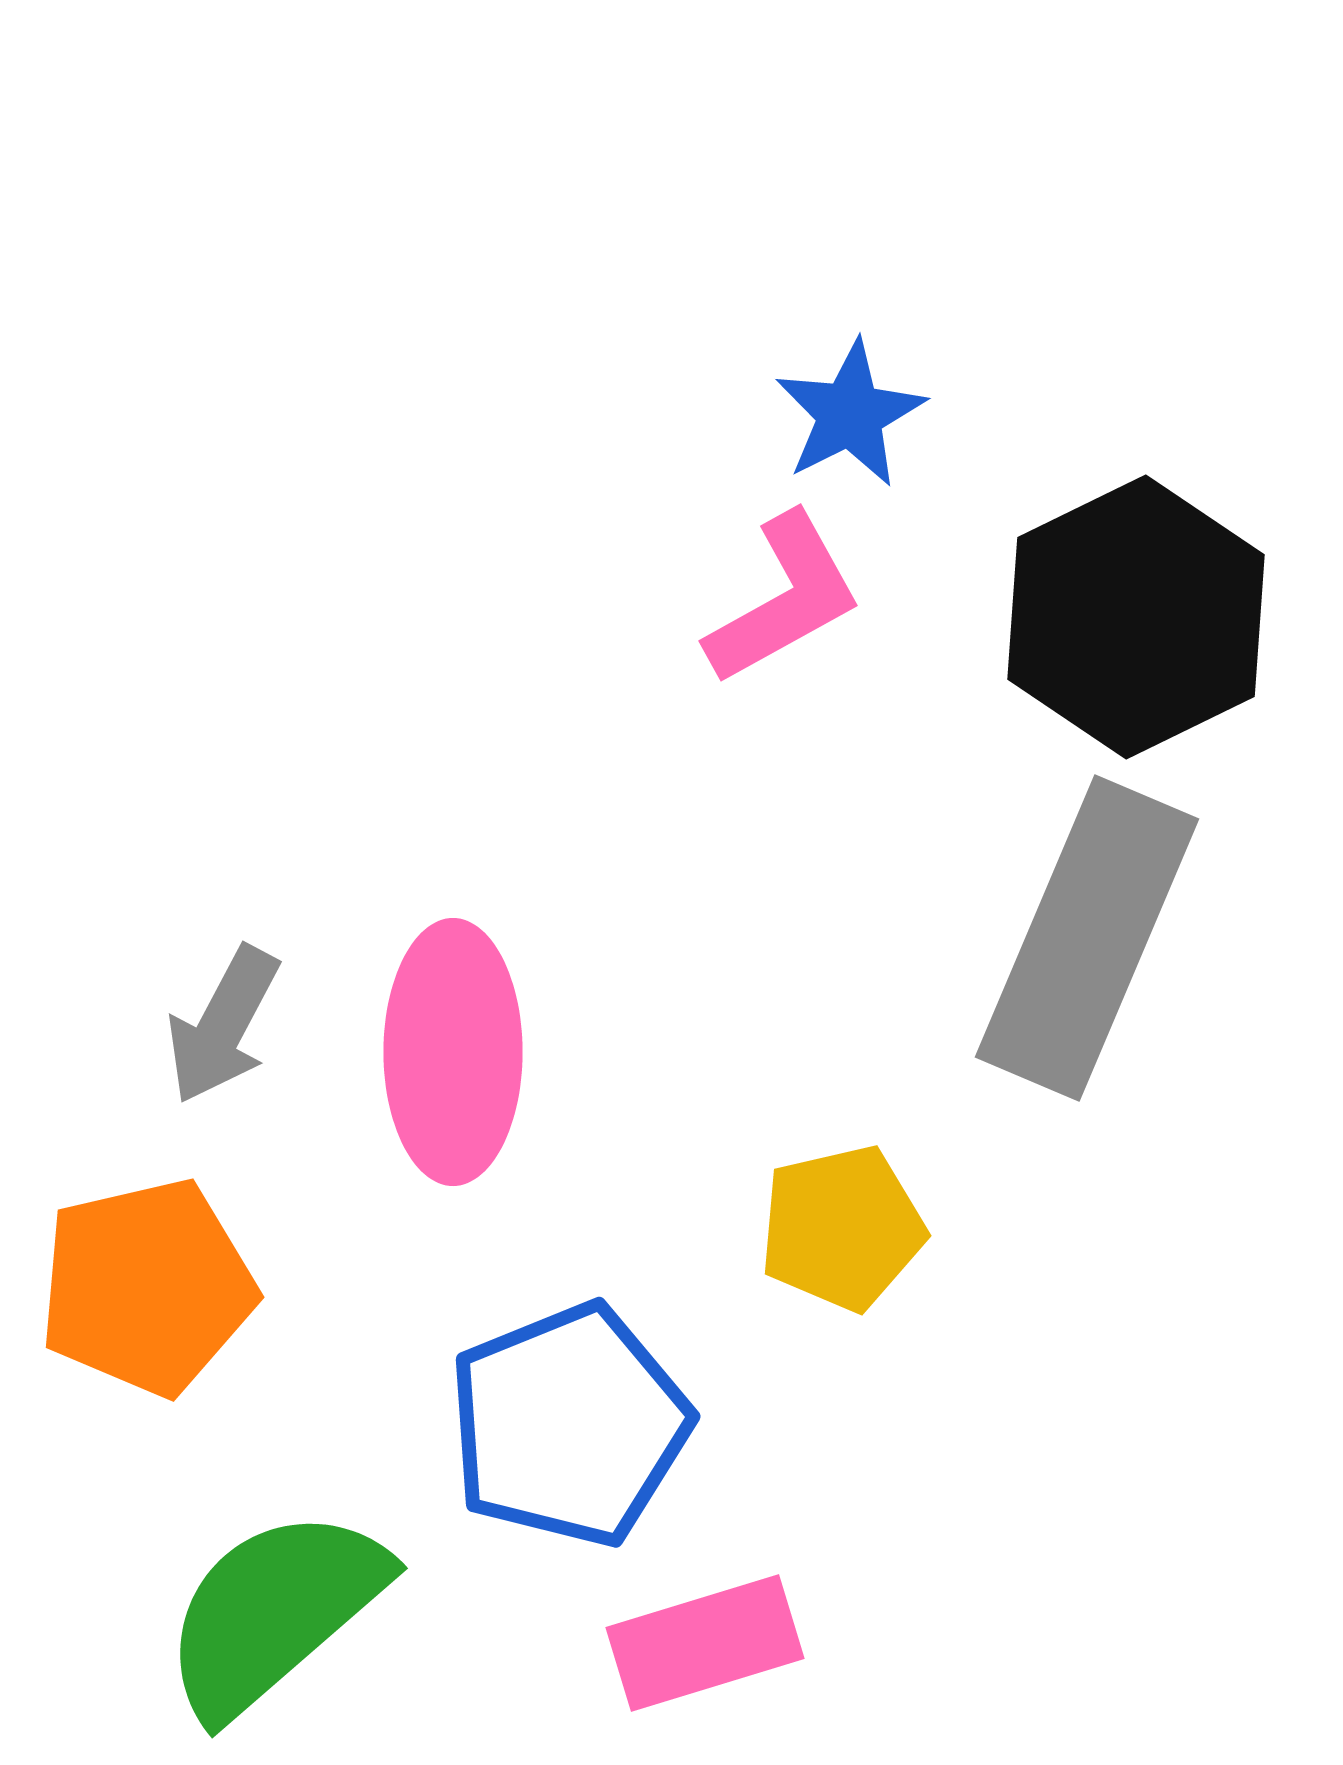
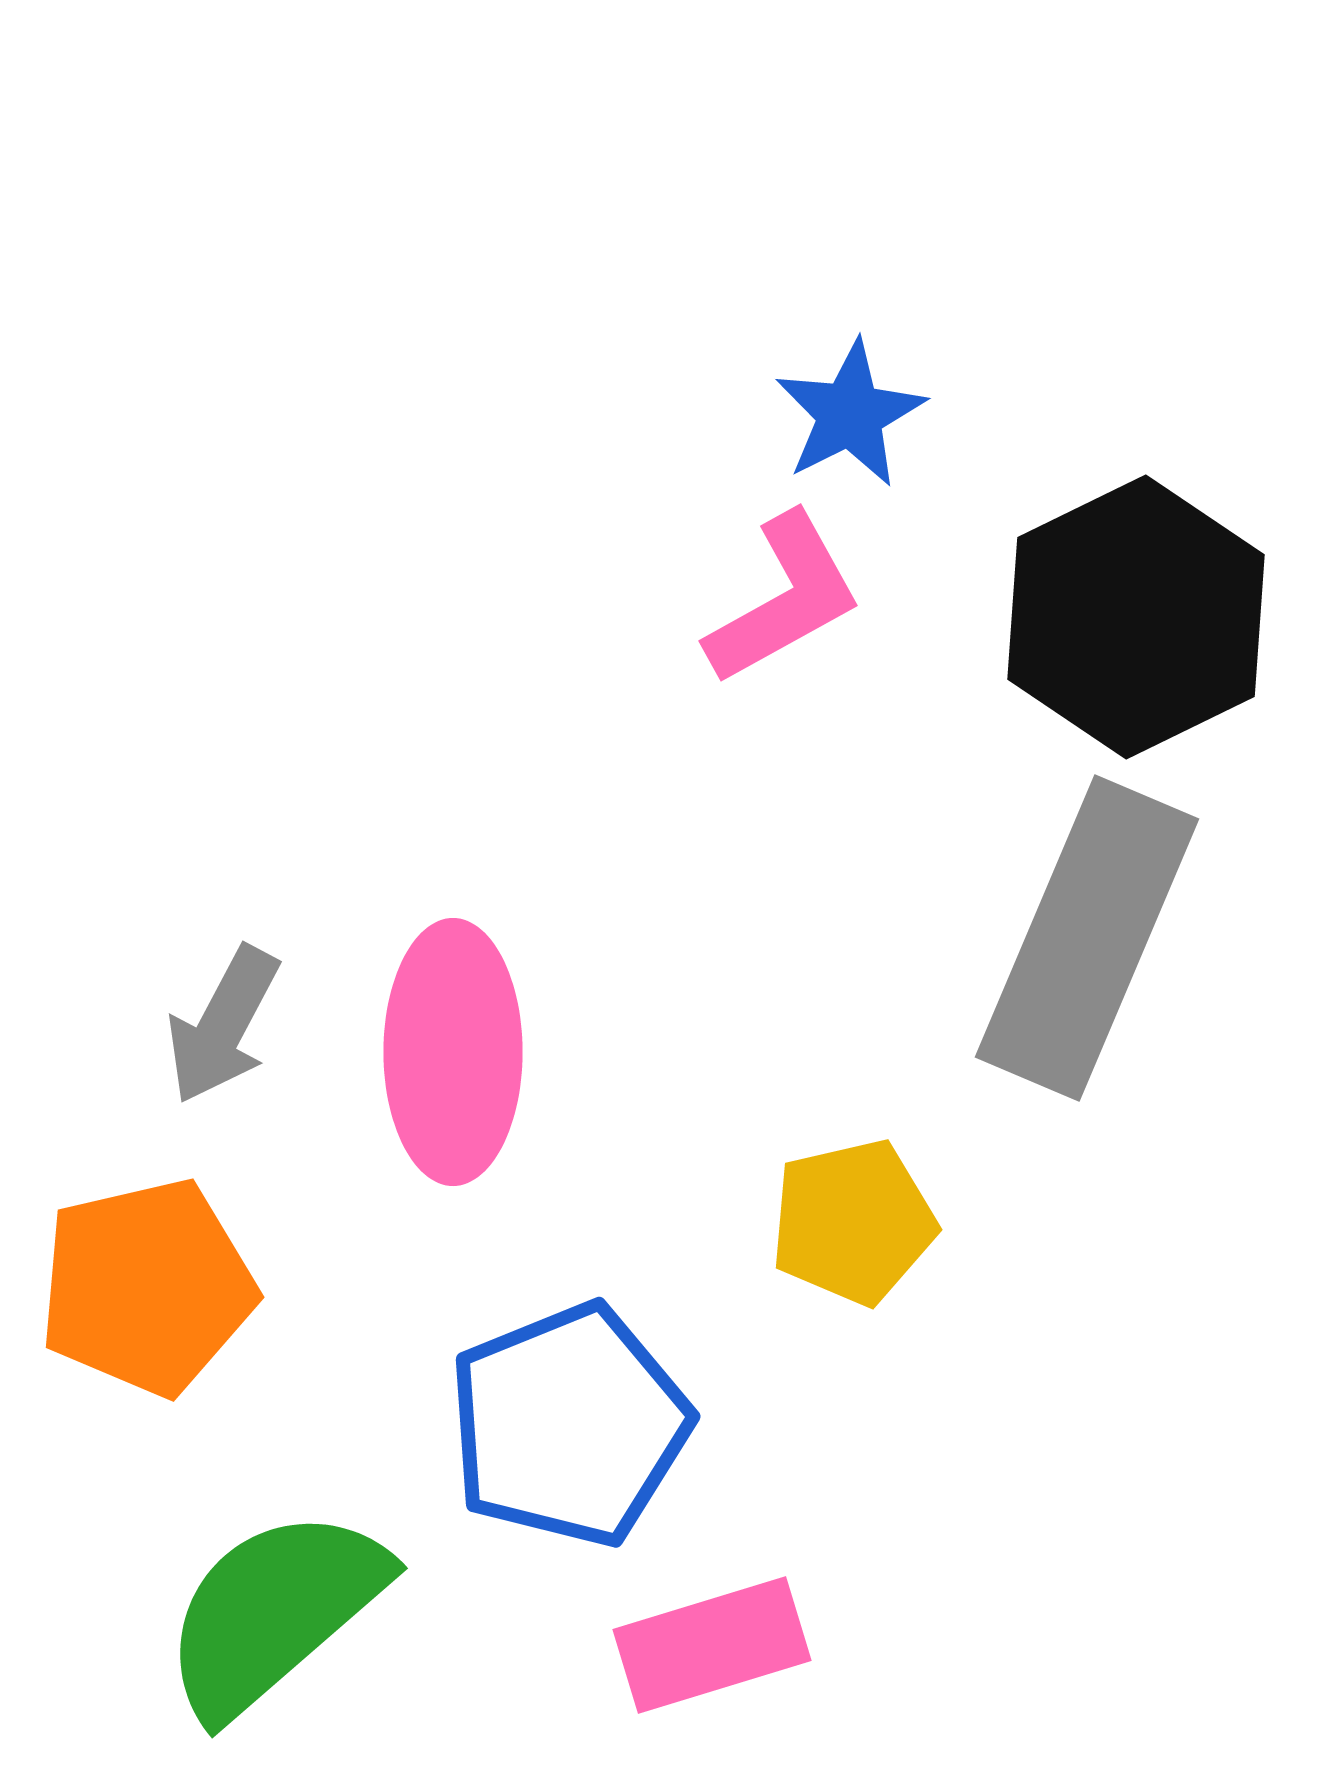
yellow pentagon: moved 11 px right, 6 px up
pink rectangle: moved 7 px right, 2 px down
